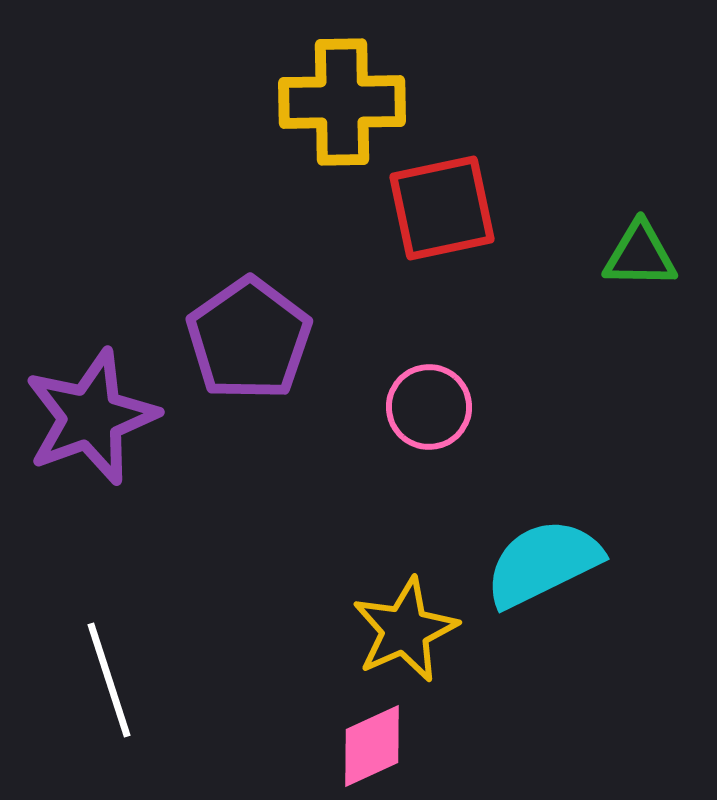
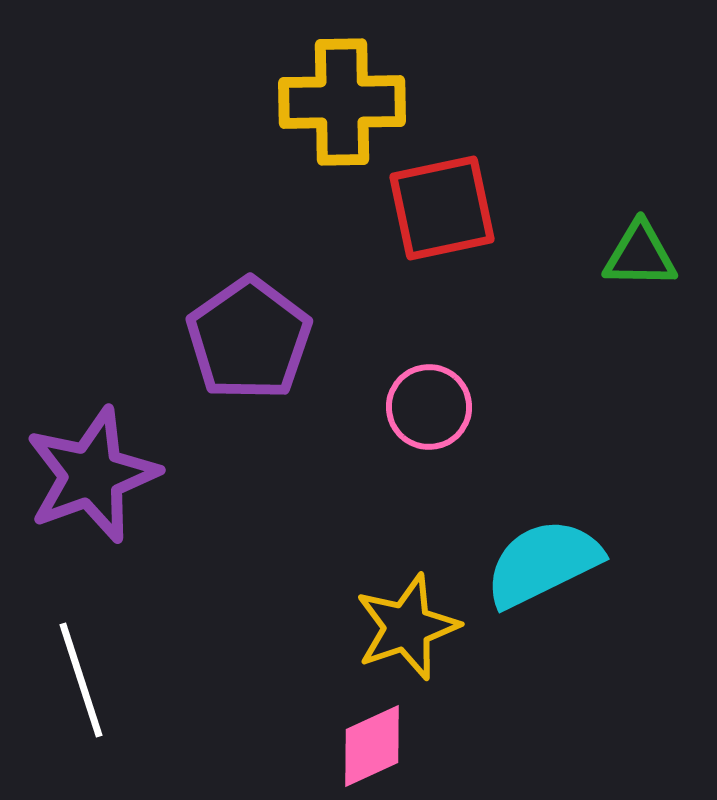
purple star: moved 1 px right, 58 px down
yellow star: moved 2 px right, 3 px up; rotated 5 degrees clockwise
white line: moved 28 px left
